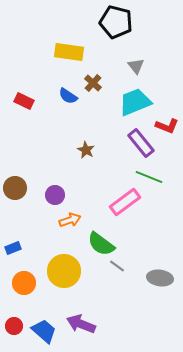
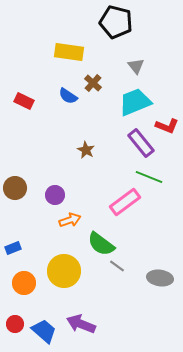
red circle: moved 1 px right, 2 px up
